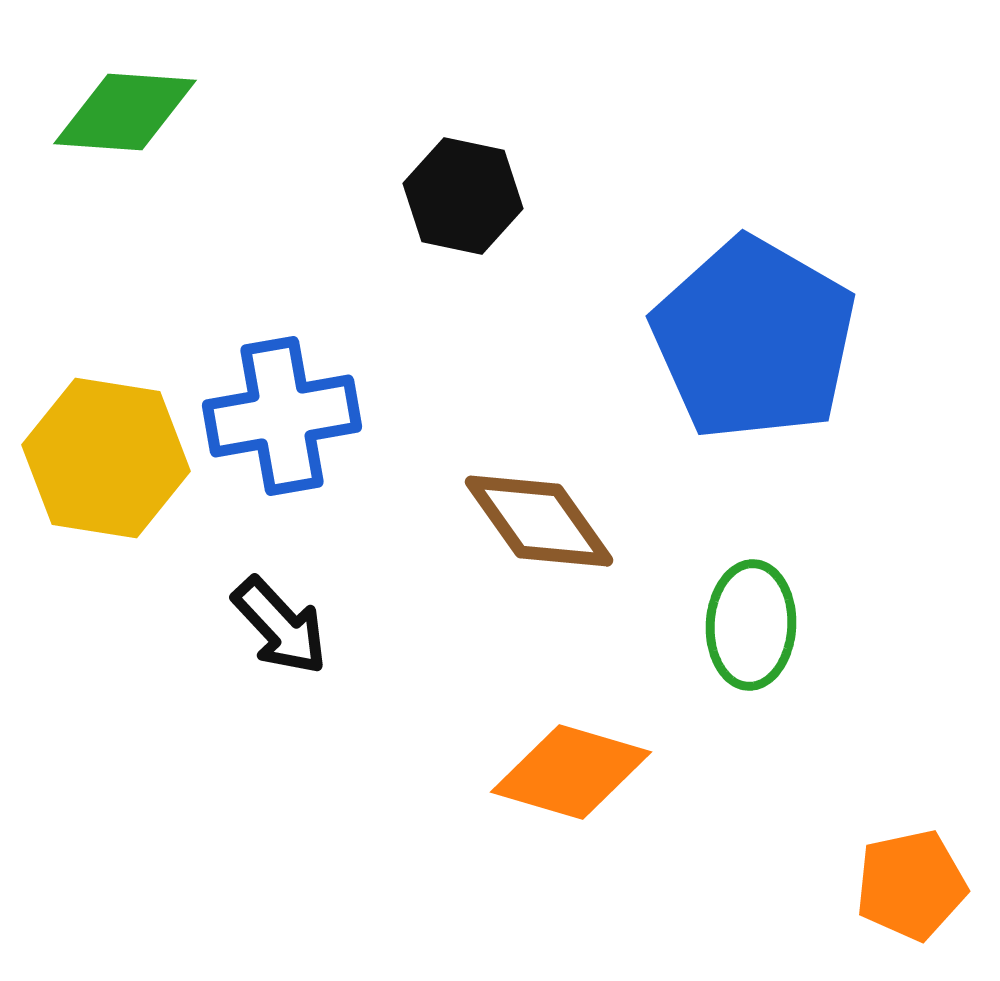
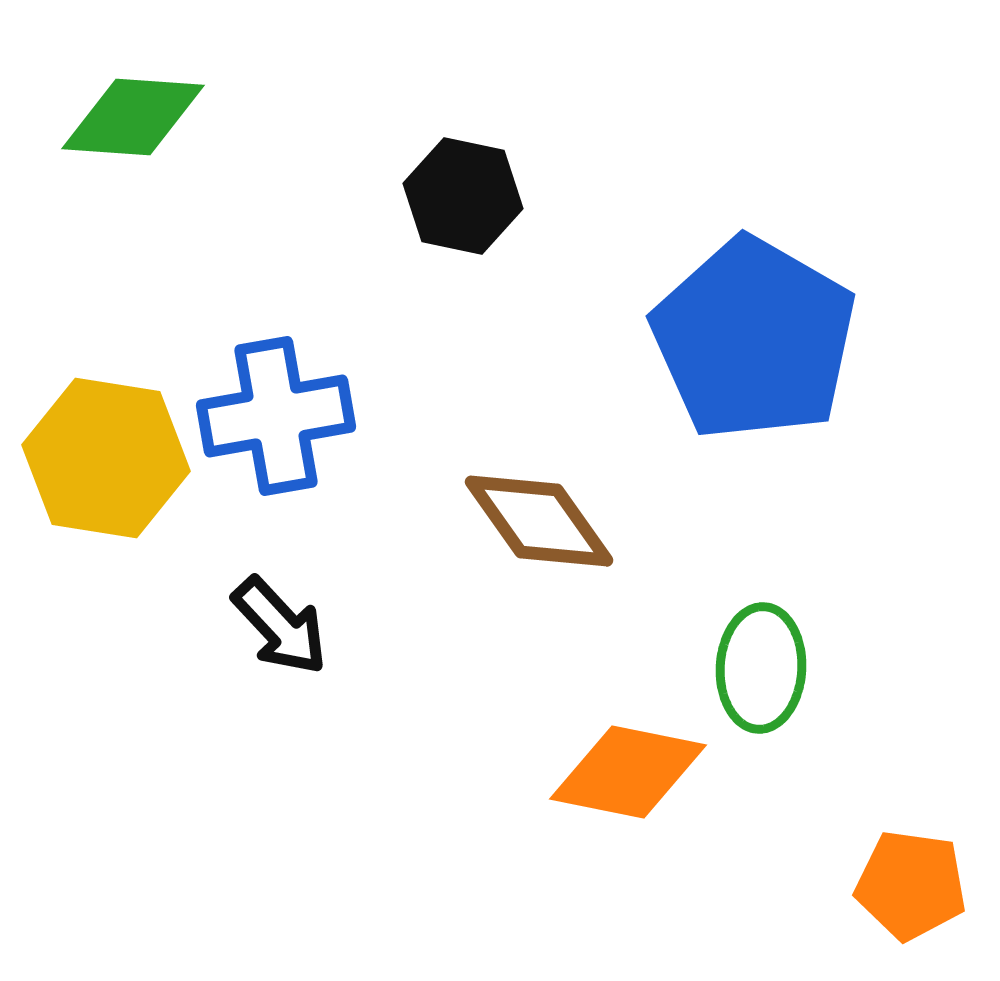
green diamond: moved 8 px right, 5 px down
blue cross: moved 6 px left
green ellipse: moved 10 px right, 43 px down
orange diamond: moved 57 px right; rotated 5 degrees counterclockwise
orange pentagon: rotated 20 degrees clockwise
